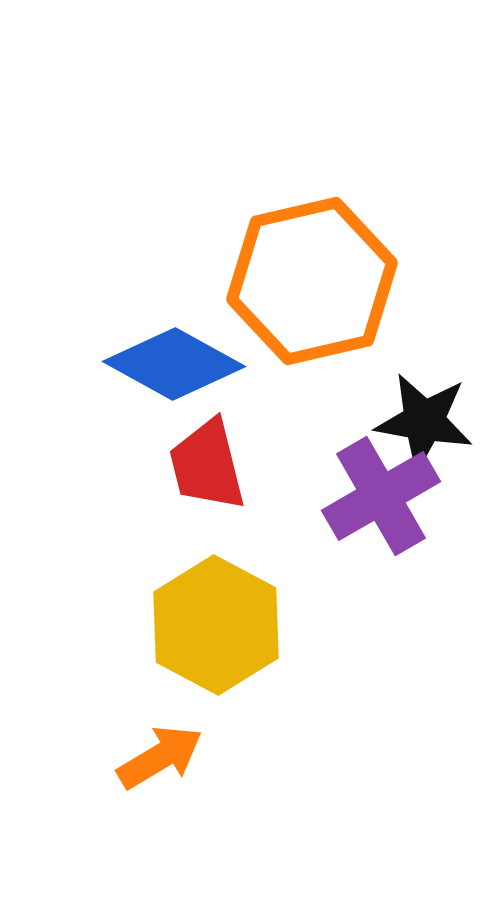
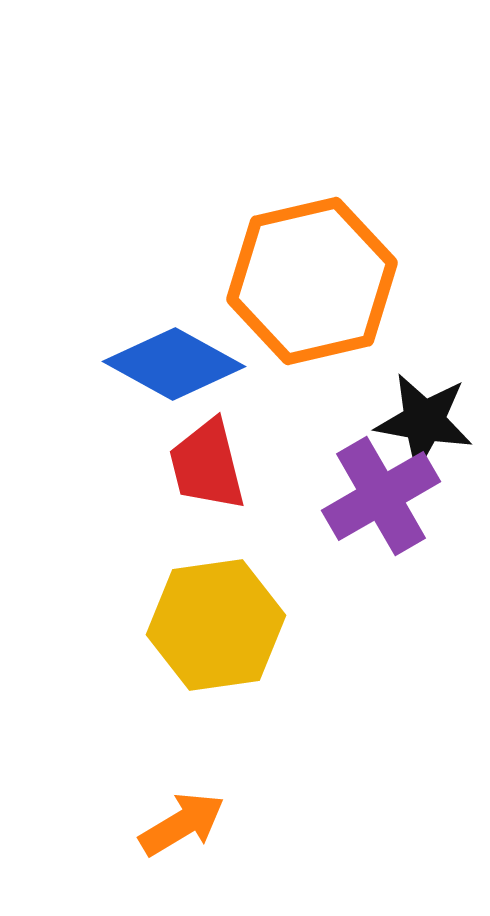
yellow hexagon: rotated 24 degrees clockwise
orange arrow: moved 22 px right, 67 px down
